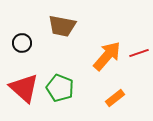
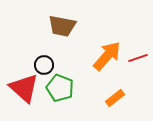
black circle: moved 22 px right, 22 px down
red line: moved 1 px left, 5 px down
